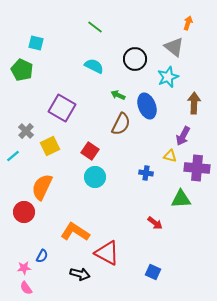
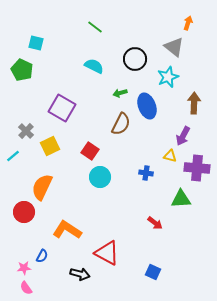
green arrow: moved 2 px right, 2 px up; rotated 40 degrees counterclockwise
cyan circle: moved 5 px right
orange L-shape: moved 8 px left, 2 px up
